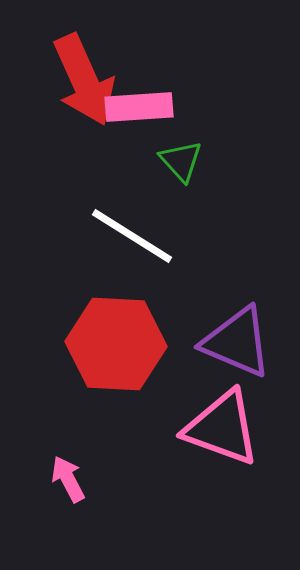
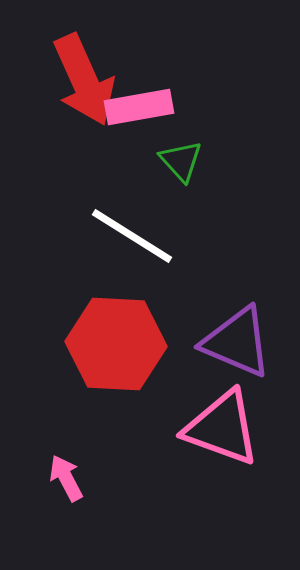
pink rectangle: rotated 6 degrees counterclockwise
pink arrow: moved 2 px left, 1 px up
